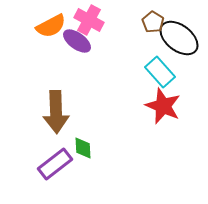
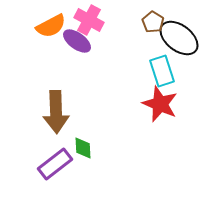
cyan rectangle: moved 2 px right, 1 px up; rotated 24 degrees clockwise
red star: moved 3 px left, 2 px up
